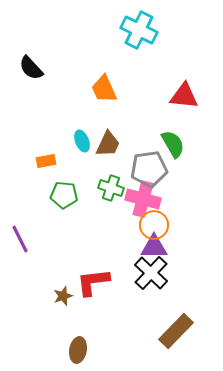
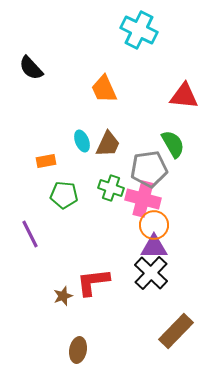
purple line: moved 10 px right, 5 px up
